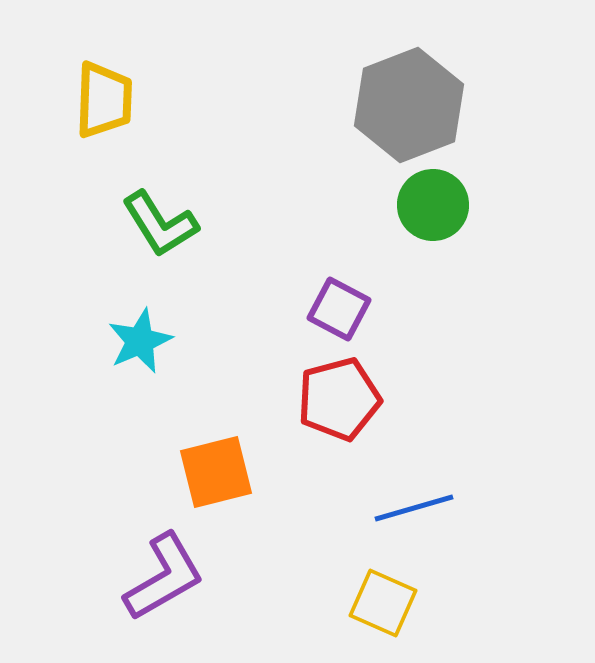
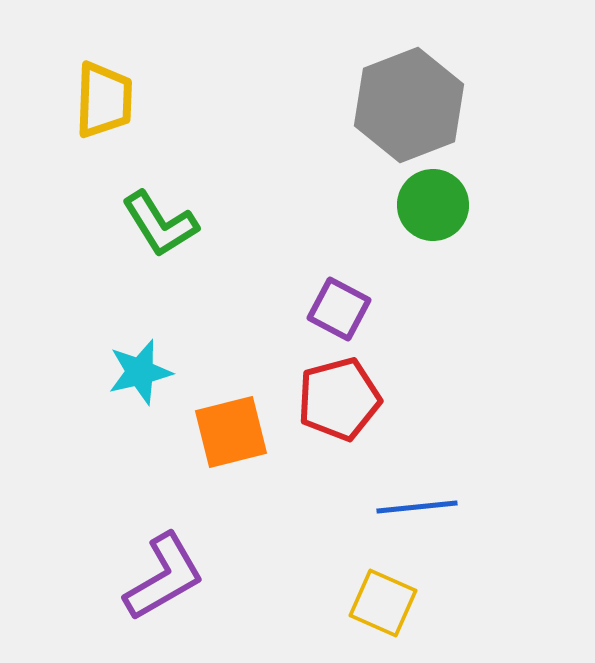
cyan star: moved 31 px down; rotated 10 degrees clockwise
orange square: moved 15 px right, 40 px up
blue line: moved 3 px right, 1 px up; rotated 10 degrees clockwise
